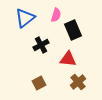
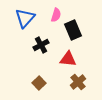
blue triangle: rotated 10 degrees counterclockwise
brown square: rotated 16 degrees counterclockwise
